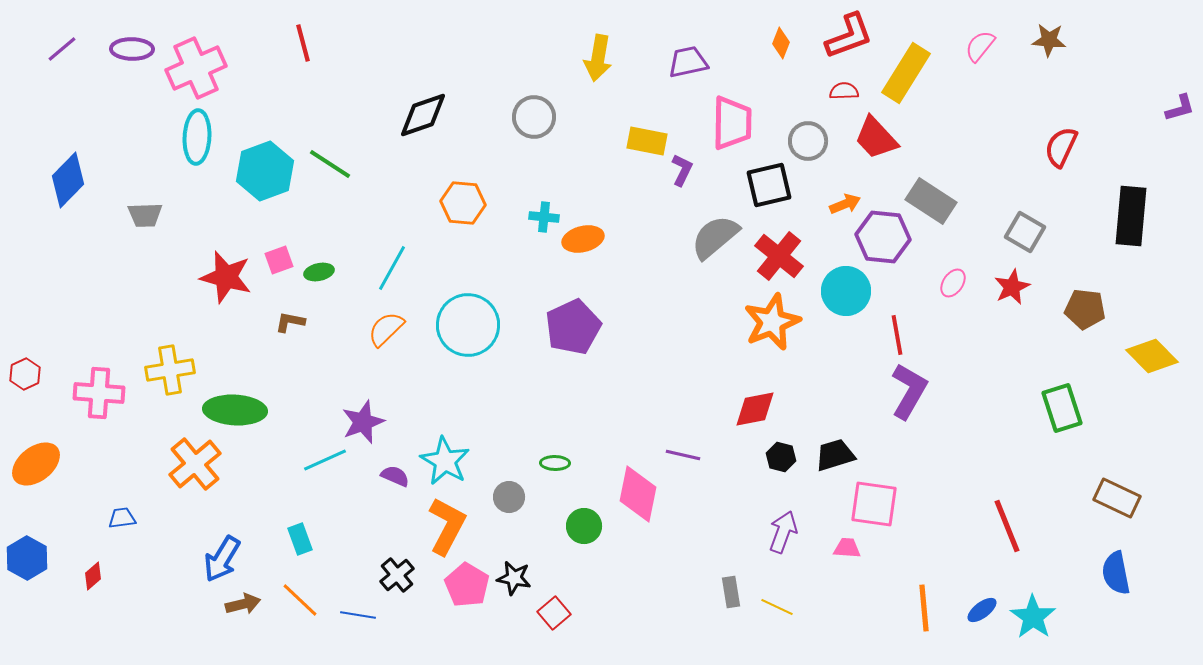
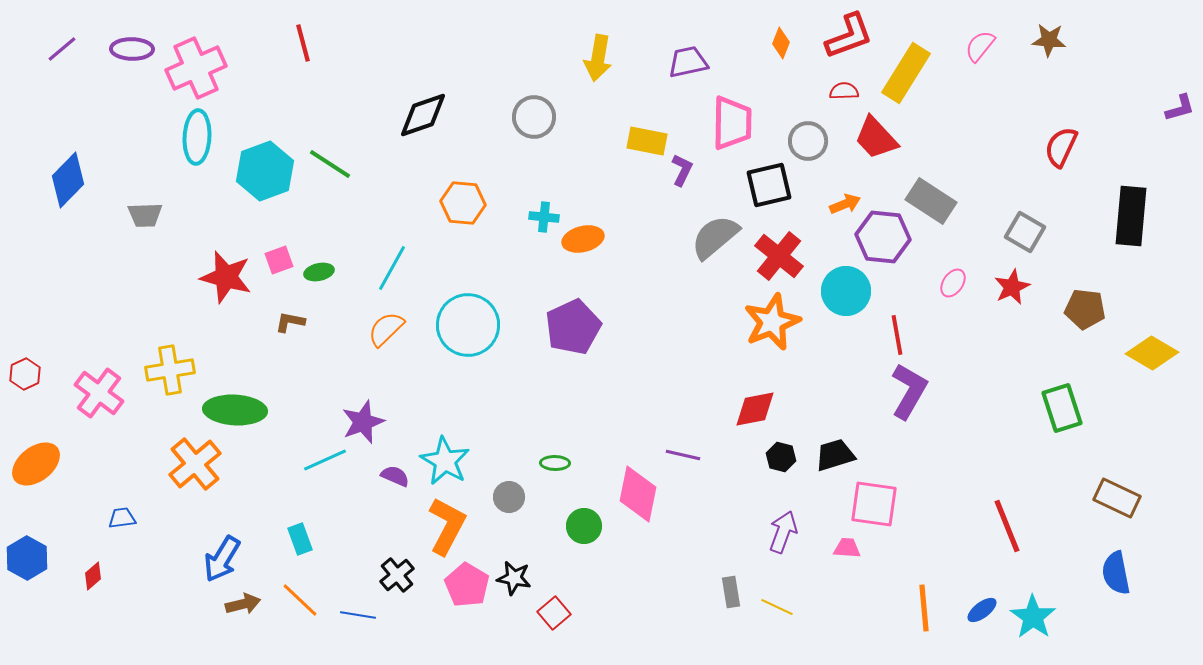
yellow diamond at (1152, 356): moved 3 px up; rotated 15 degrees counterclockwise
pink cross at (99, 393): rotated 33 degrees clockwise
